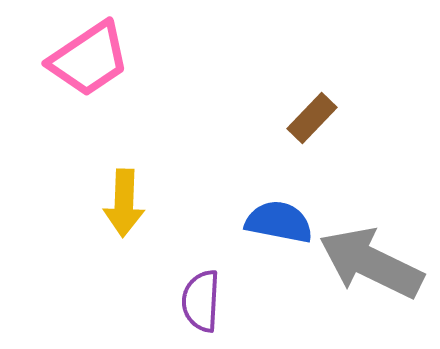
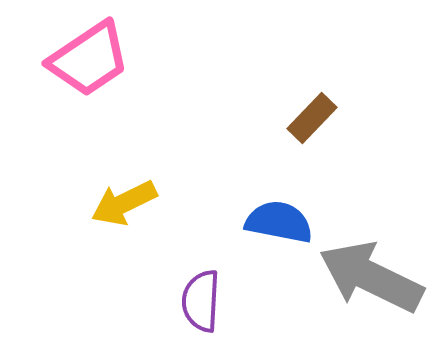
yellow arrow: rotated 62 degrees clockwise
gray arrow: moved 14 px down
